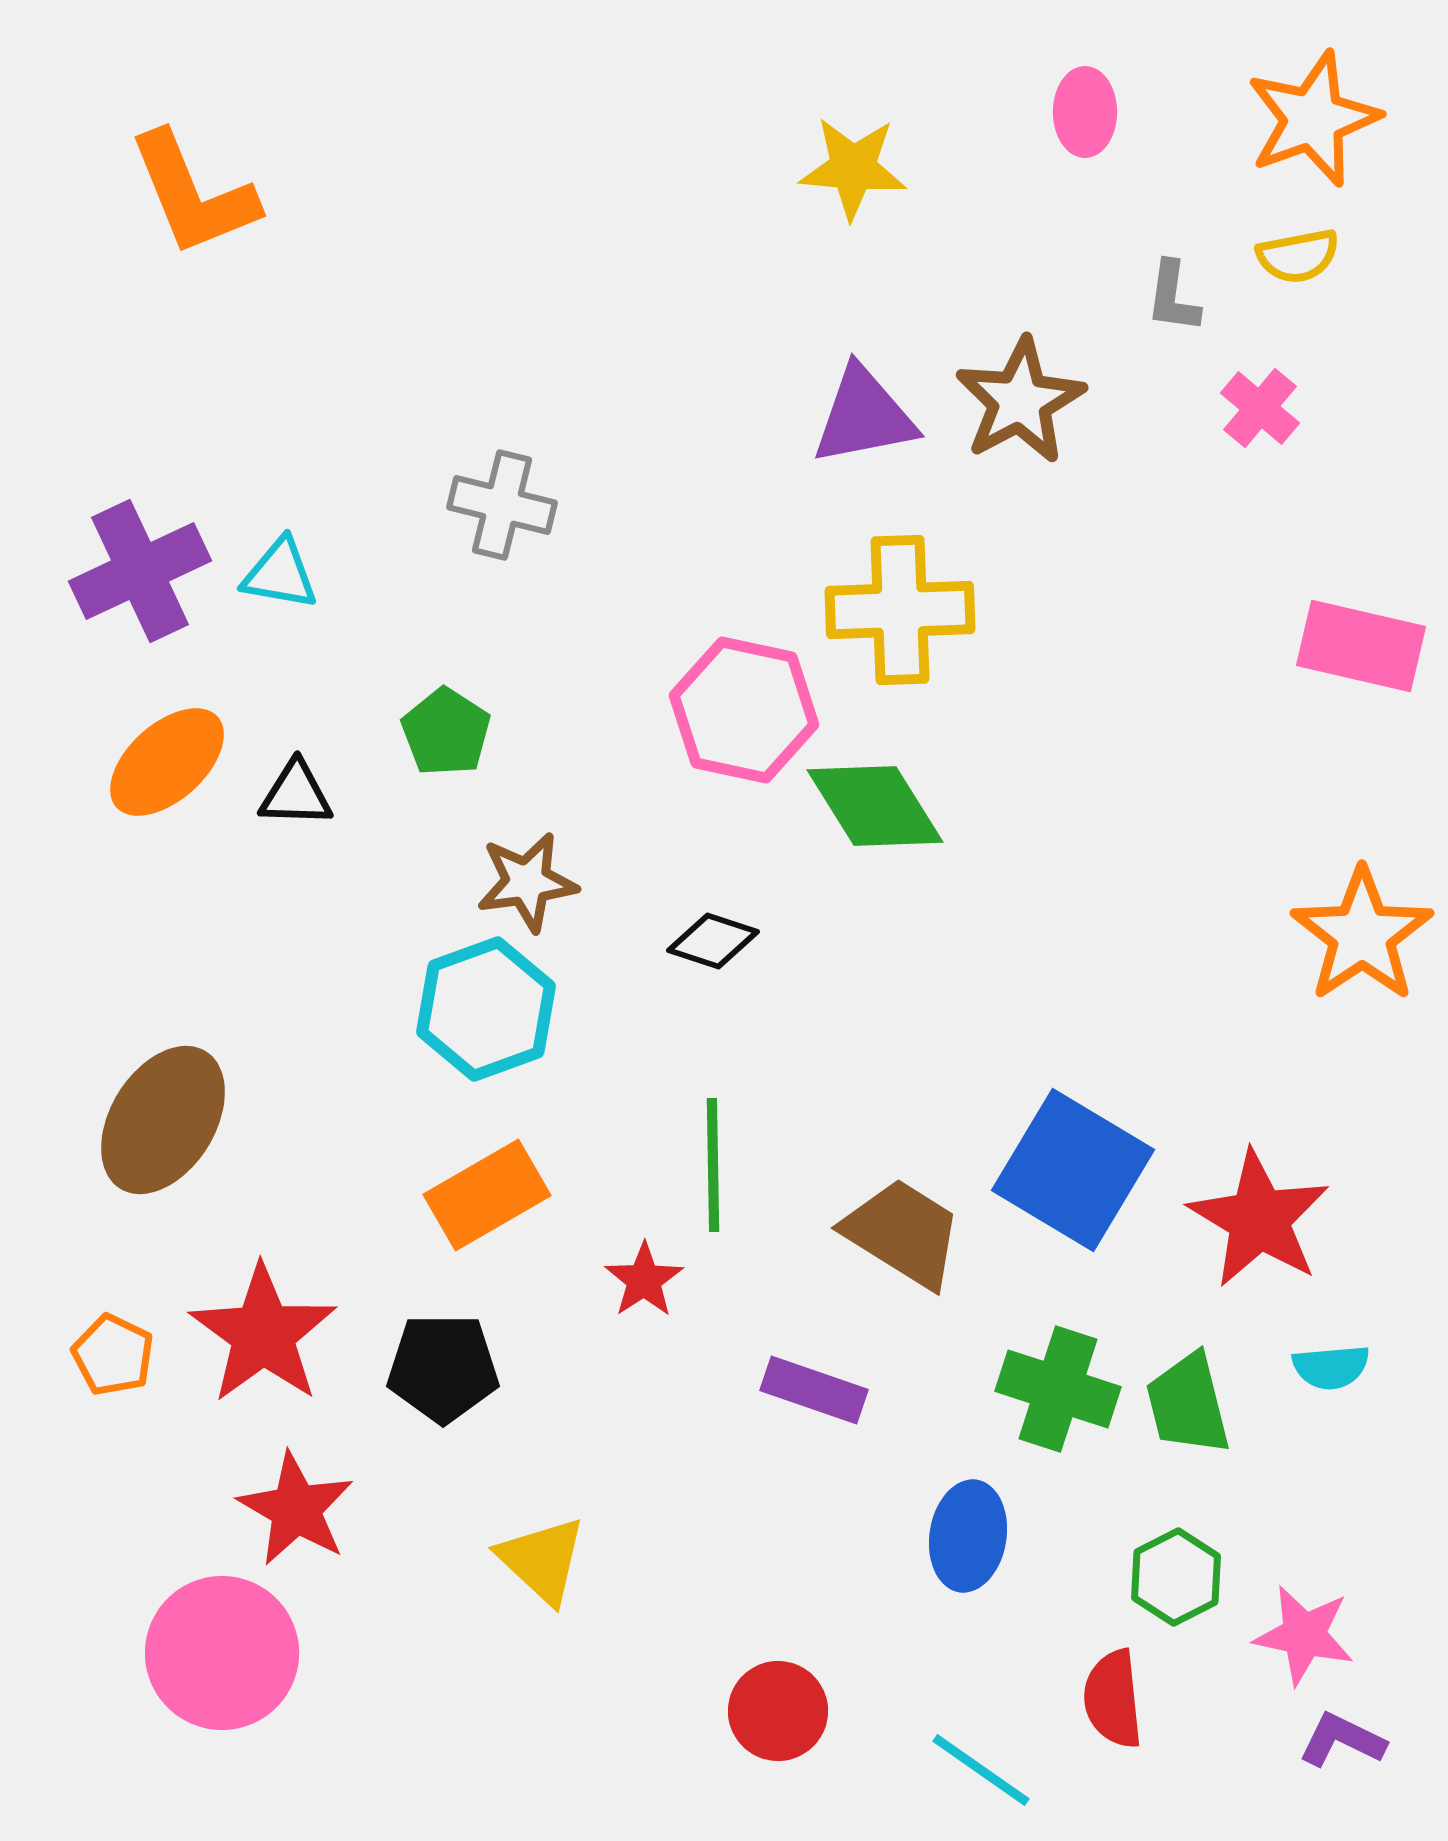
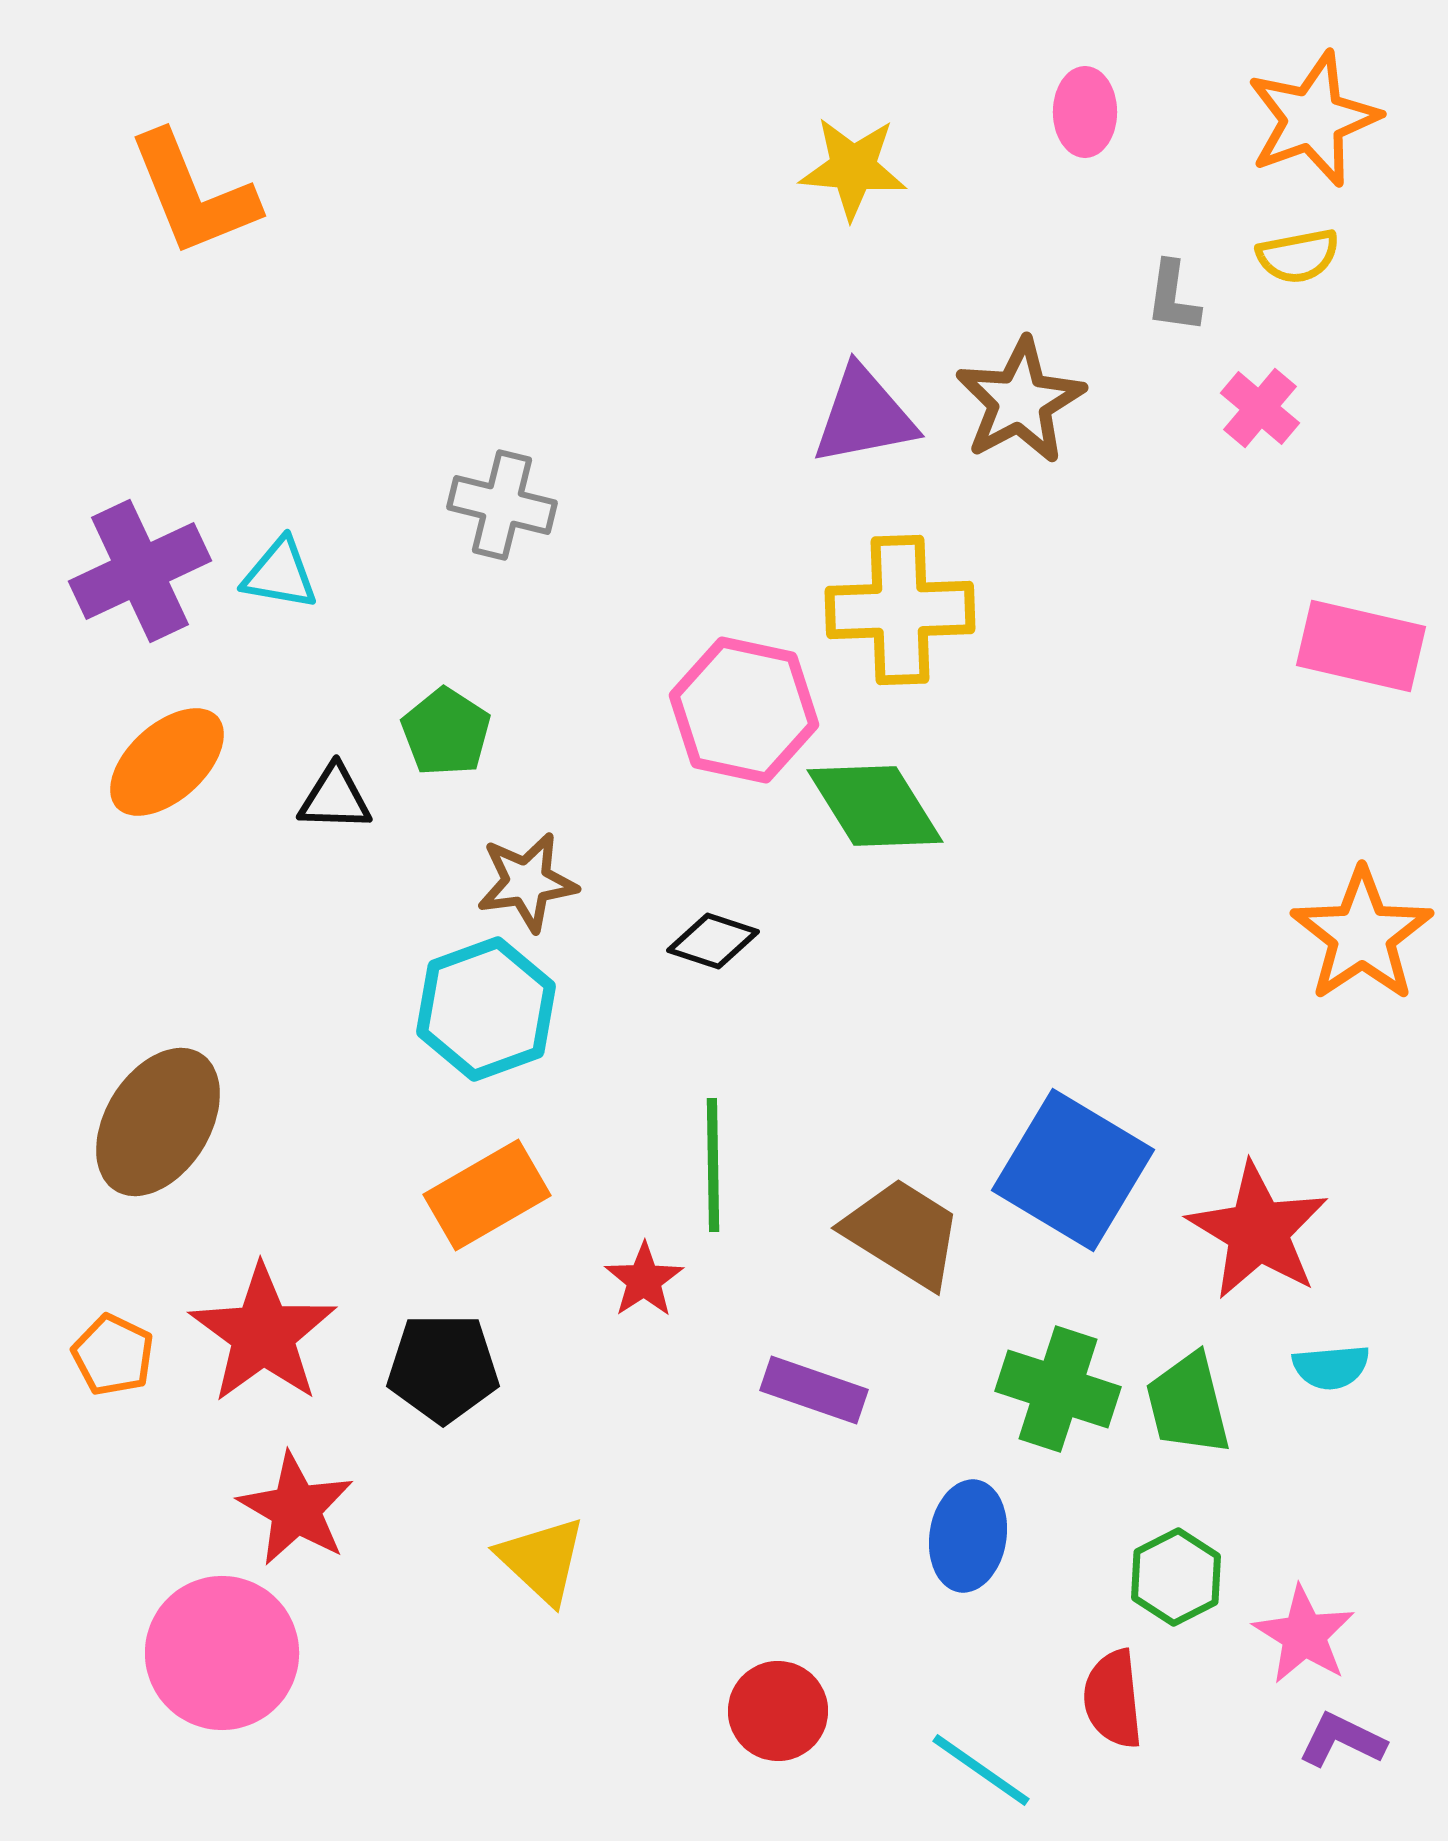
black triangle at (296, 794): moved 39 px right, 4 px down
brown ellipse at (163, 1120): moved 5 px left, 2 px down
red star at (1259, 1219): moved 1 px left, 12 px down
pink star at (1304, 1635): rotated 20 degrees clockwise
